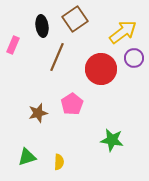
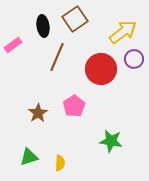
black ellipse: moved 1 px right
pink rectangle: rotated 30 degrees clockwise
purple circle: moved 1 px down
pink pentagon: moved 2 px right, 2 px down
brown star: rotated 18 degrees counterclockwise
green star: moved 1 px left, 1 px down
green triangle: moved 2 px right
yellow semicircle: moved 1 px right, 1 px down
